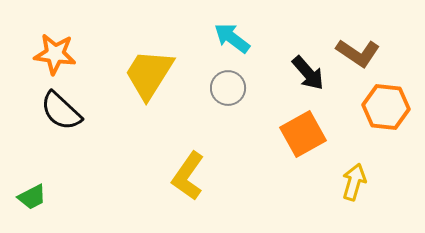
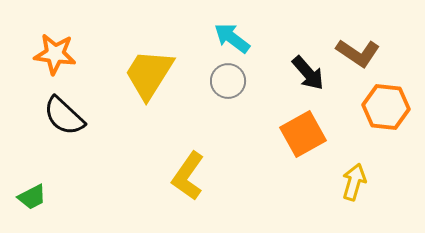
gray circle: moved 7 px up
black semicircle: moved 3 px right, 5 px down
